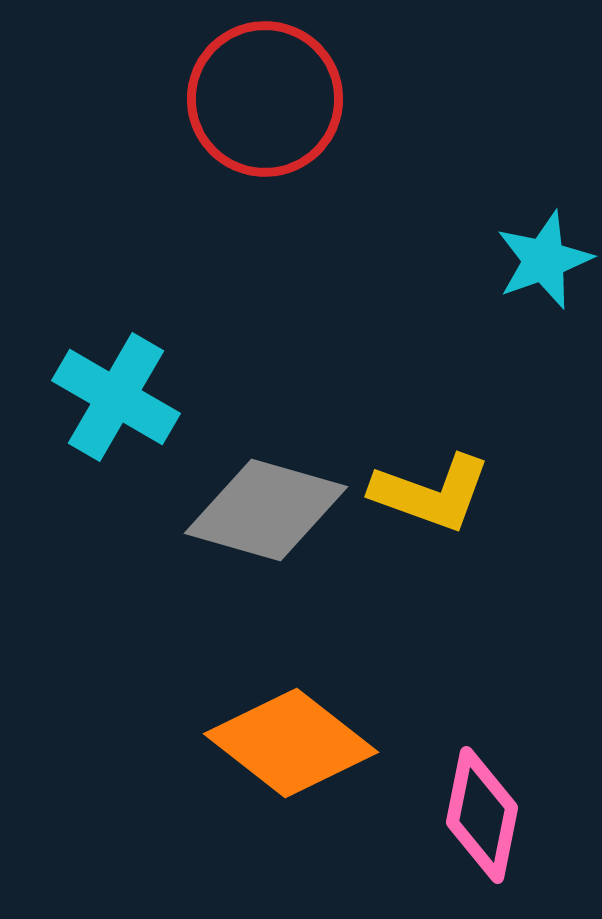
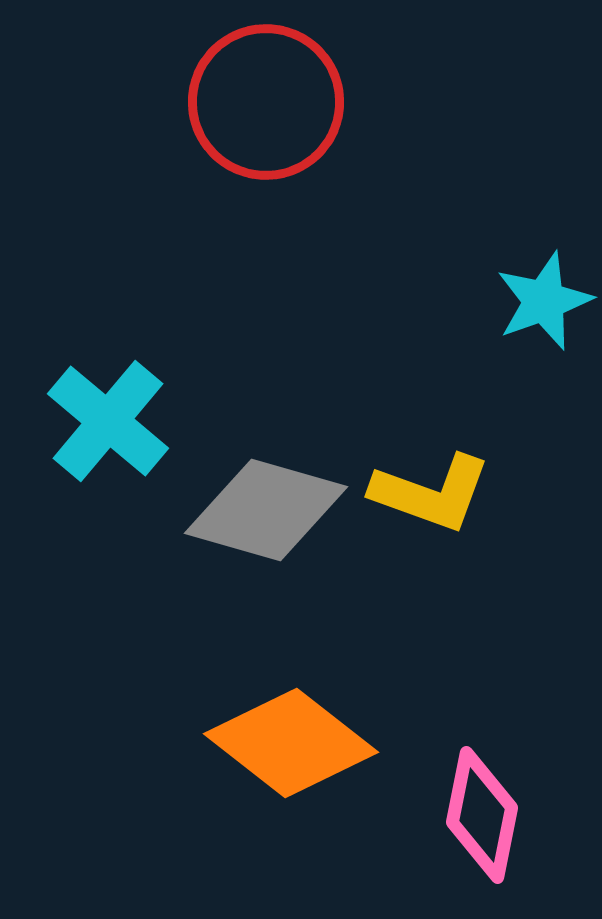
red circle: moved 1 px right, 3 px down
cyan star: moved 41 px down
cyan cross: moved 8 px left, 24 px down; rotated 10 degrees clockwise
